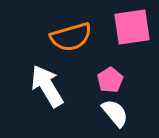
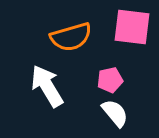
pink square: rotated 15 degrees clockwise
pink pentagon: rotated 20 degrees clockwise
